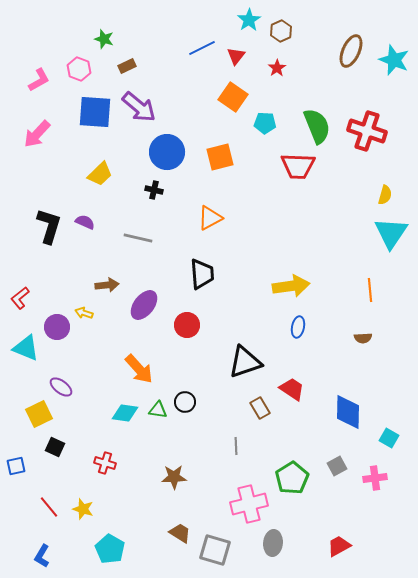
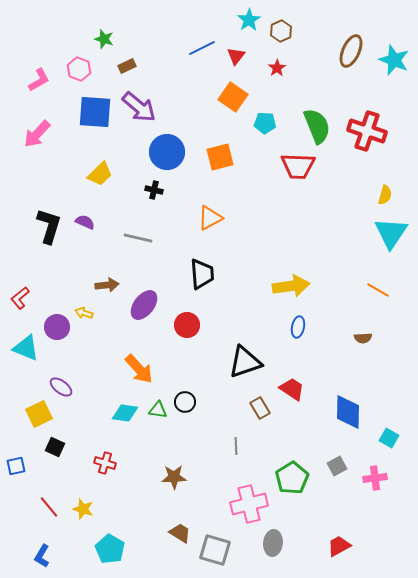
orange line at (370, 290): moved 8 px right; rotated 55 degrees counterclockwise
